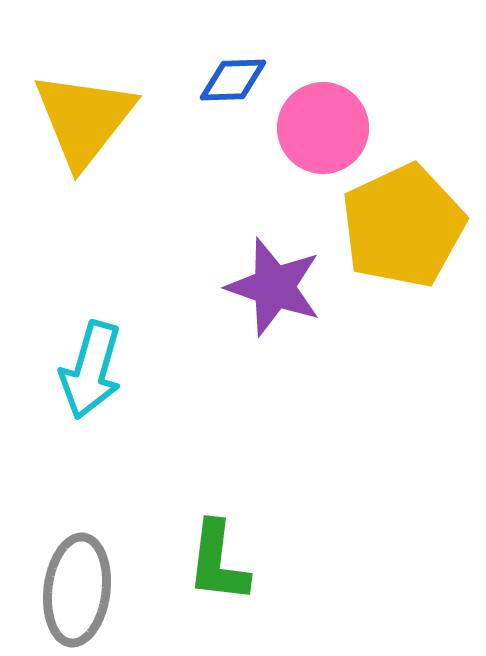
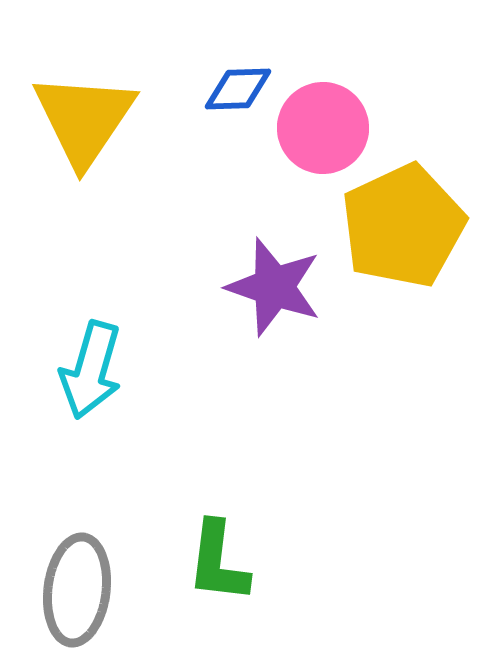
blue diamond: moved 5 px right, 9 px down
yellow triangle: rotated 4 degrees counterclockwise
